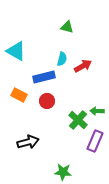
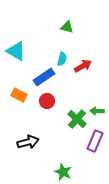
blue rectangle: rotated 20 degrees counterclockwise
green cross: moved 1 px left, 1 px up
green star: rotated 18 degrees clockwise
